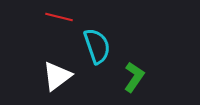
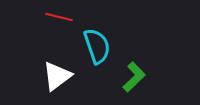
green L-shape: rotated 12 degrees clockwise
